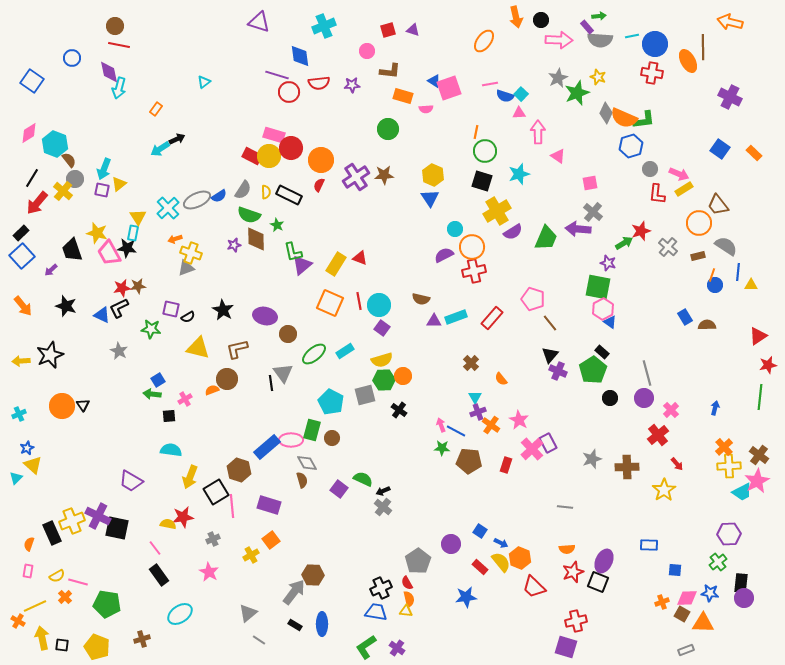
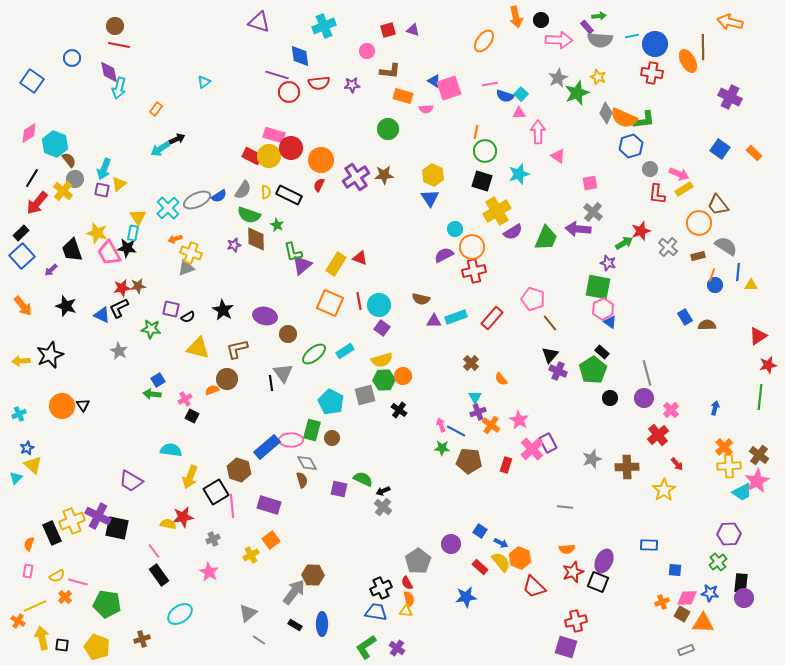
black square at (169, 416): moved 23 px right; rotated 32 degrees clockwise
purple square at (339, 489): rotated 24 degrees counterclockwise
pink line at (155, 548): moved 1 px left, 3 px down
